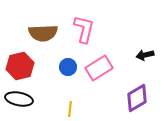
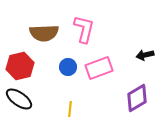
brown semicircle: moved 1 px right
pink rectangle: rotated 12 degrees clockwise
black ellipse: rotated 24 degrees clockwise
